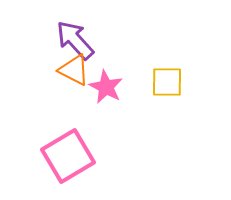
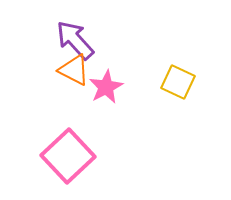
yellow square: moved 11 px right; rotated 24 degrees clockwise
pink star: rotated 16 degrees clockwise
pink square: rotated 12 degrees counterclockwise
